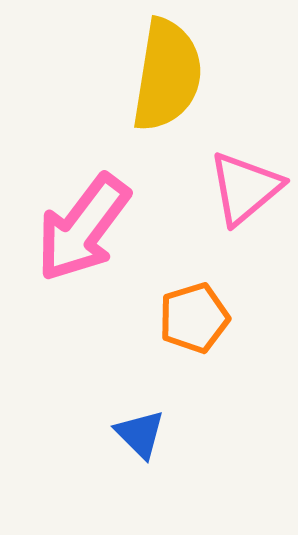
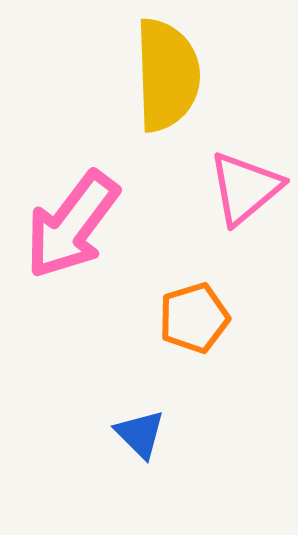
yellow semicircle: rotated 11 degrees counterclockwise
pink arrow: moved 11 px left, 3 px up
